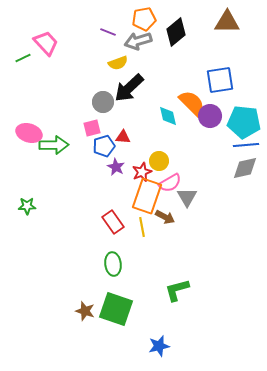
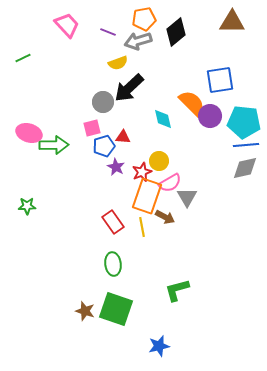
brown triangle: moved 5 px right
pink trapezoid: moved 21 px right, 18 px up
cyan diamond: moved 5 px left, 3 px down
